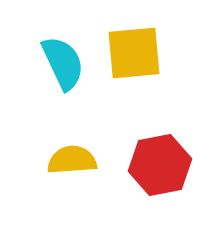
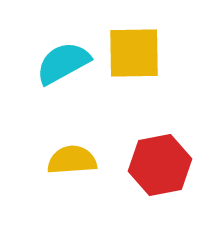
yellow square: rotated 4 degrees clockwise
cyan semicircle: rotated 94 degrees counterclockwise
